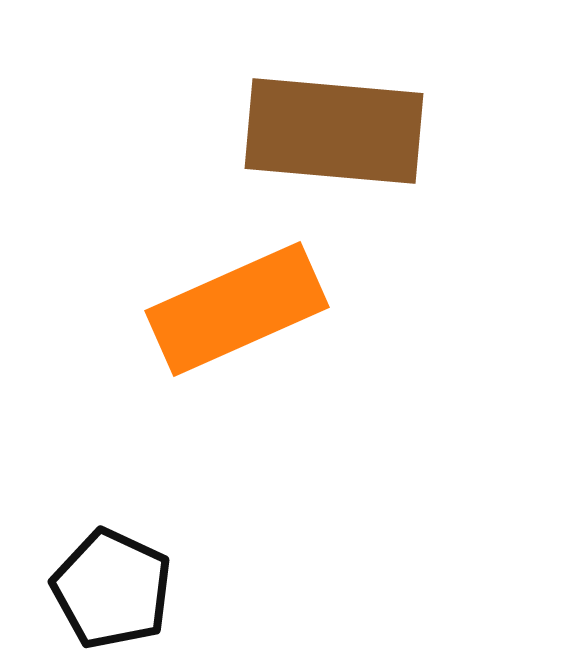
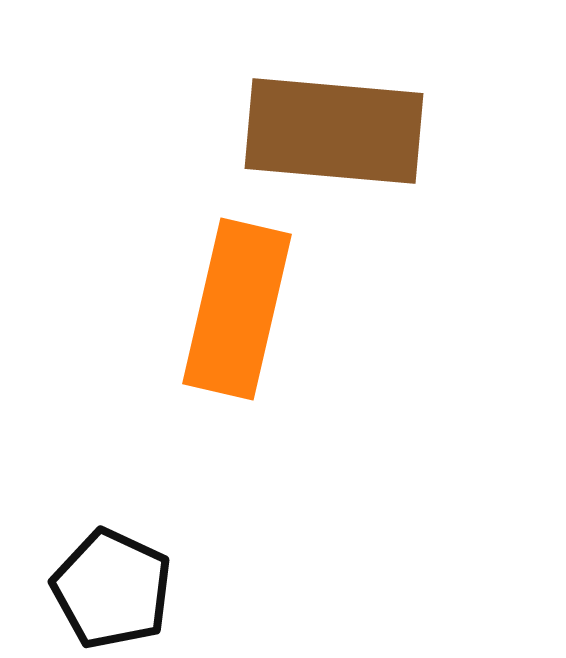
orange rectangle: rotated 53 degrees counterclockwise
